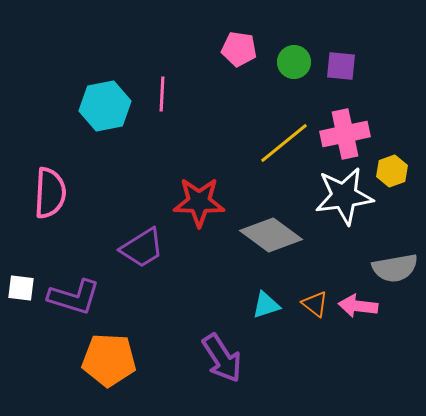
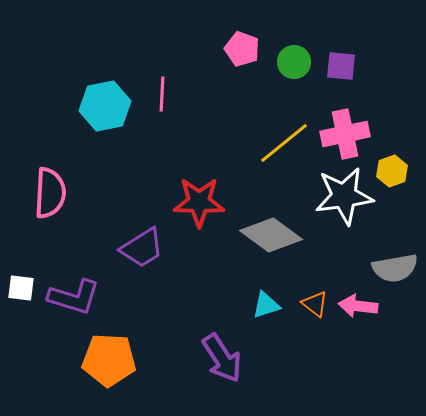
pink pentagon: moved 3 px right; rotated 12 degrees clockwise
